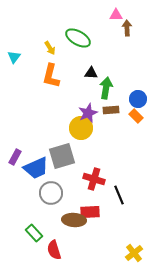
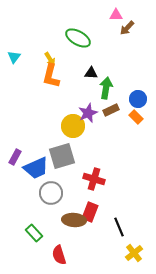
brown arrow: rotated 133 degrees counterclockwise
yellow arrow: moved 11 px down
brown rectangle: rotated 21 degrees counterclockwise
orange rectangle: moved 1 px down
yellow circle: moved 8 px left, 2 px up
black line: moved 32 px down
red rectangle: rotated 66 degrees counterclockwise
red semicircle: moved 5 px right, 5 px down
